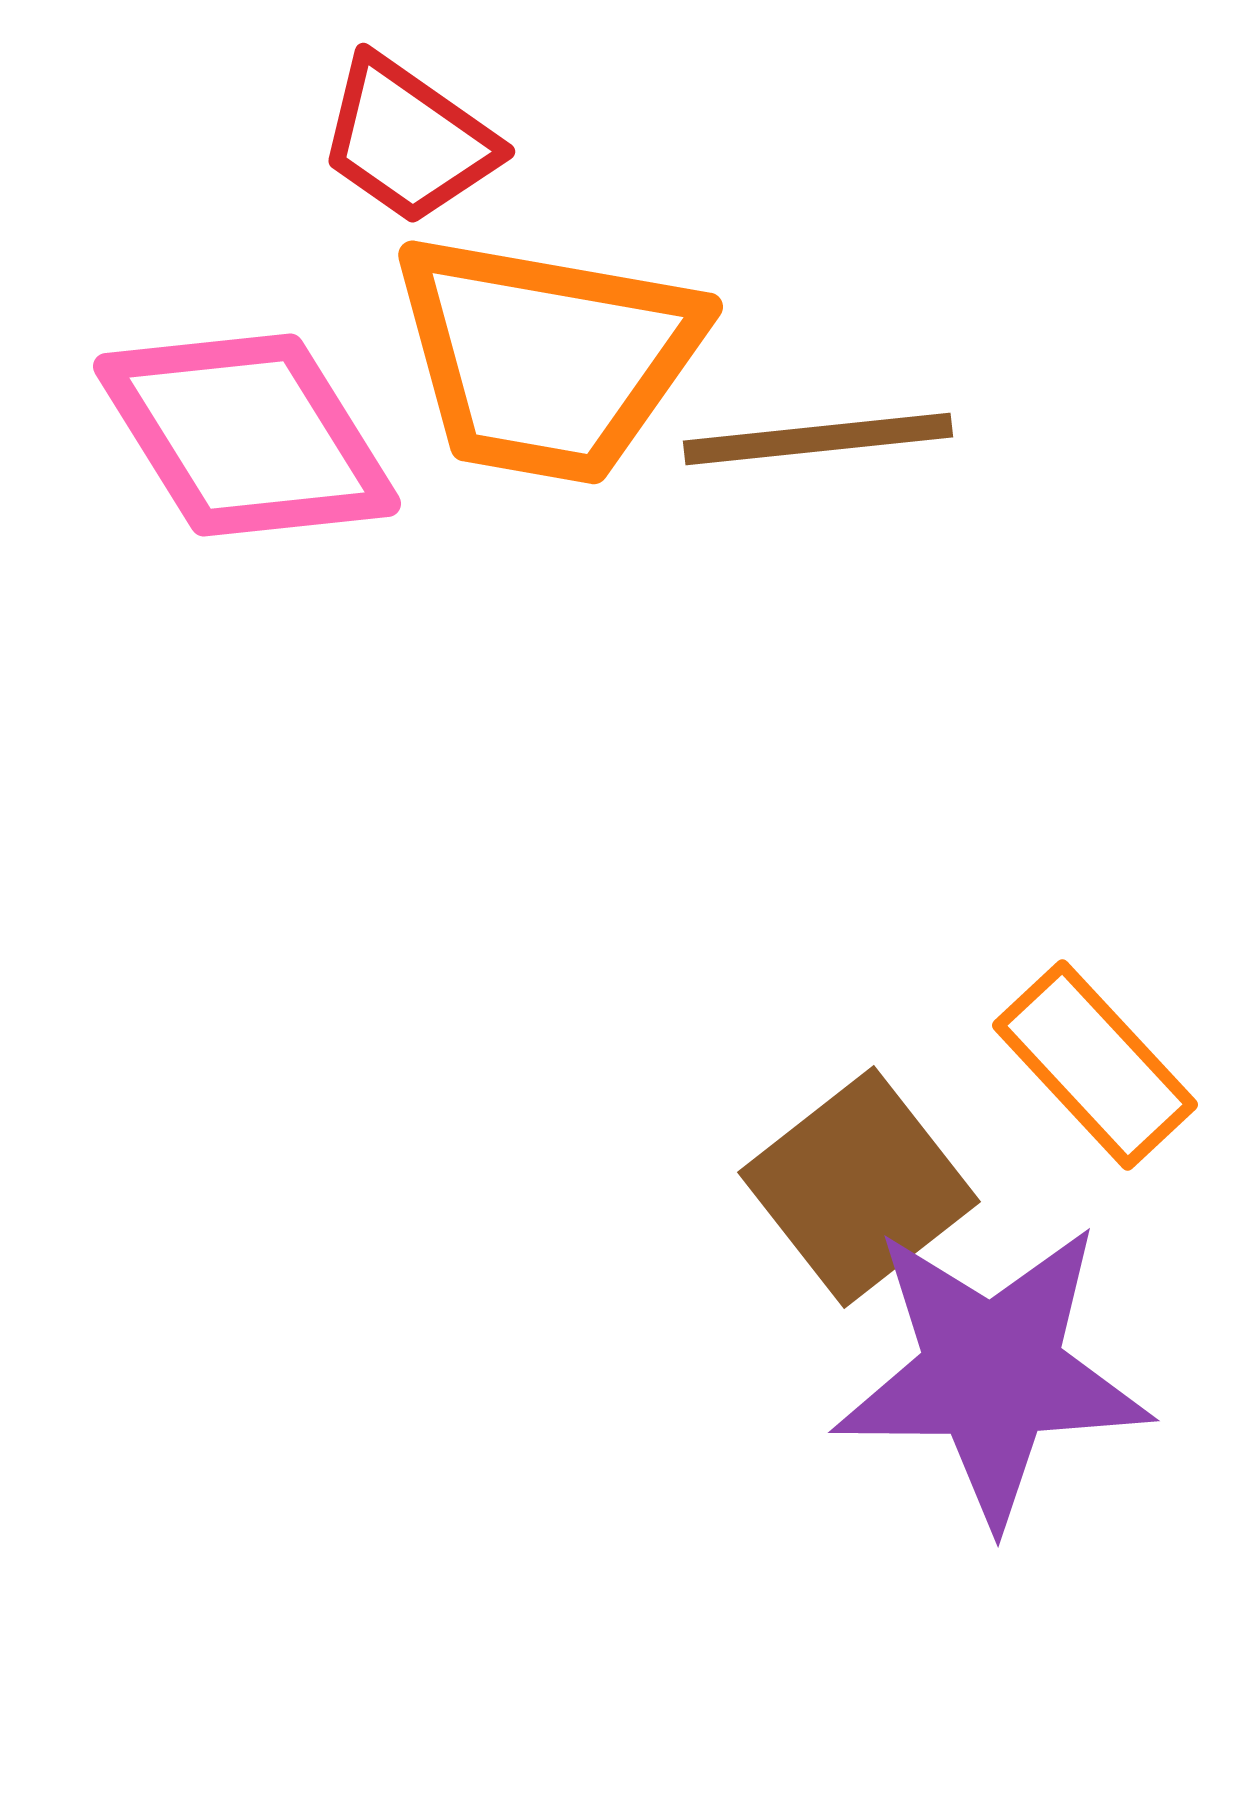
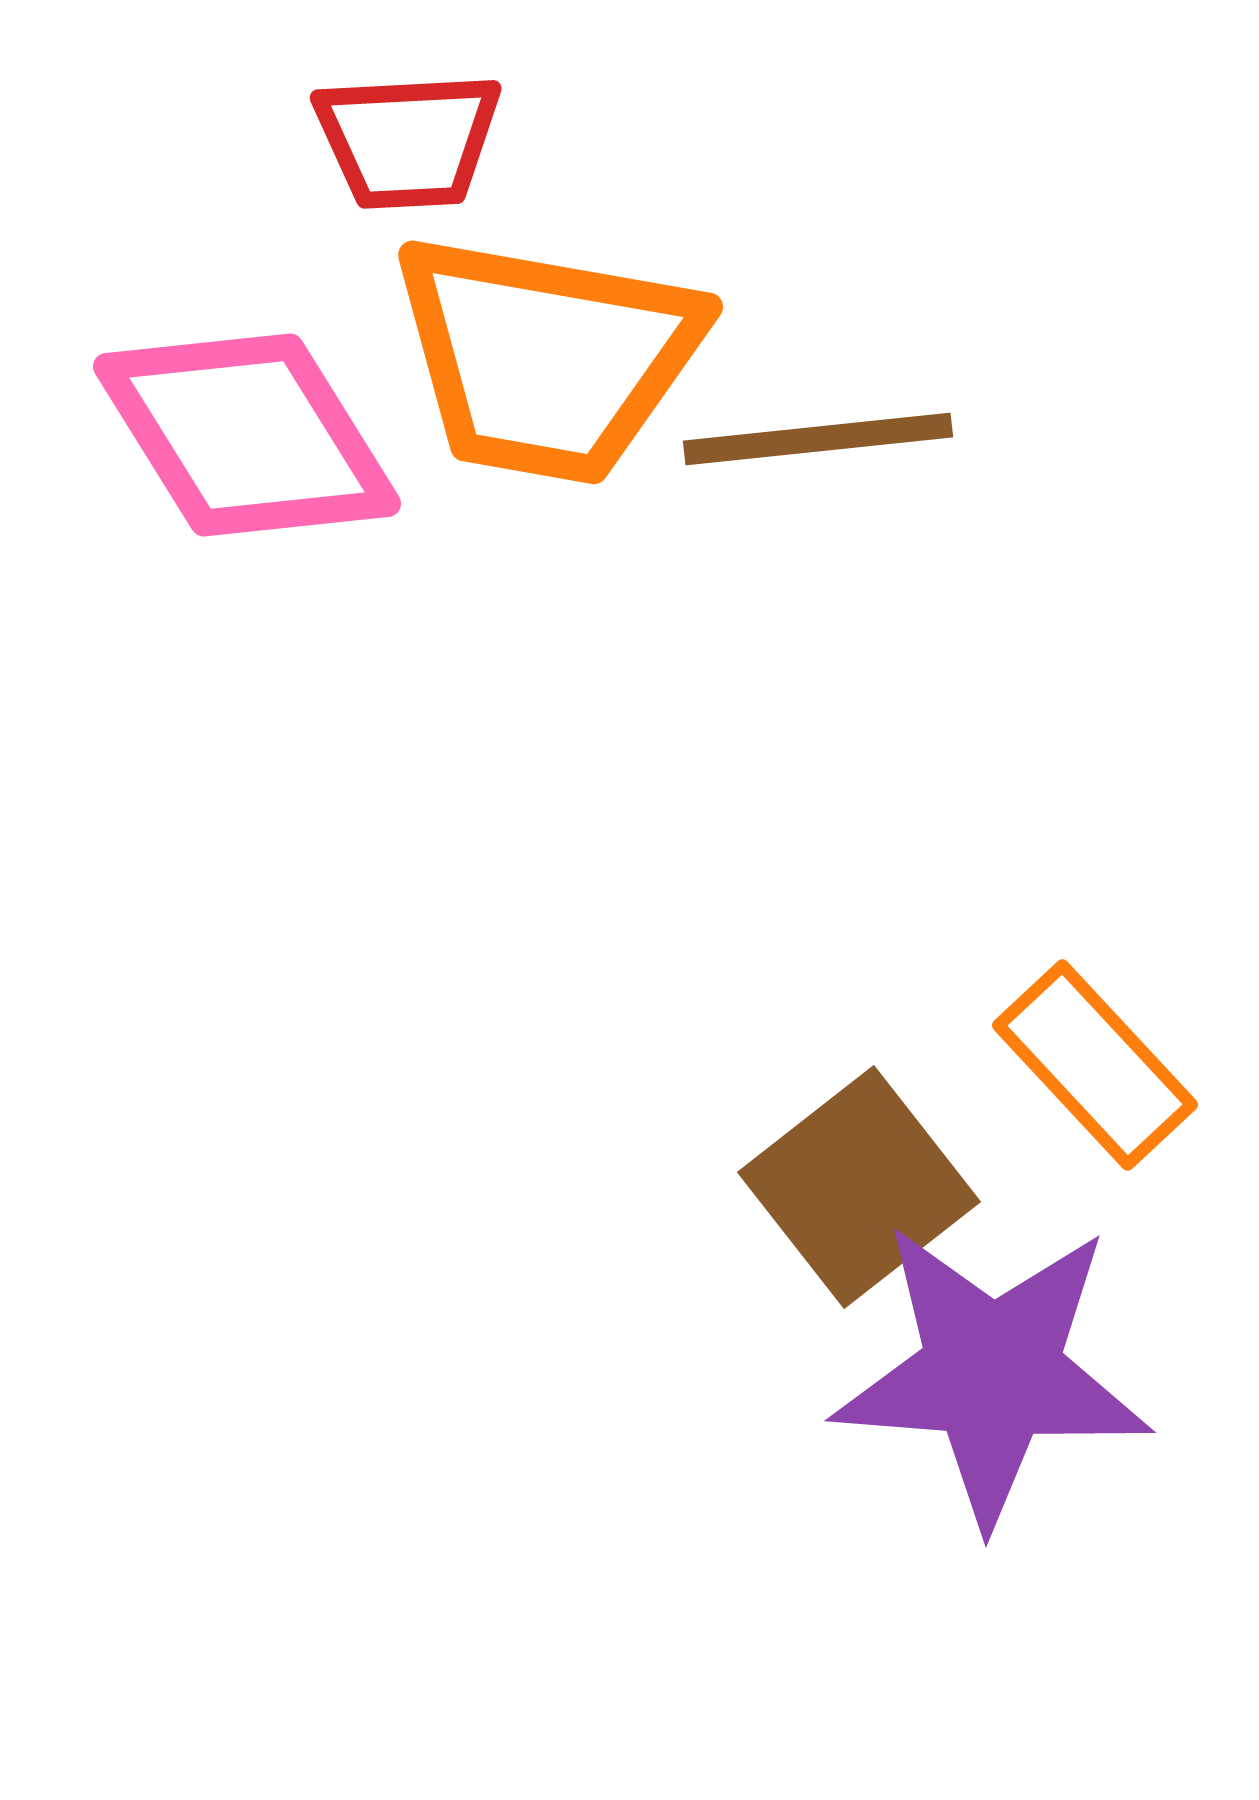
red trapezoid: rotated 38 degrees counterclockwise
purple star: rotated 4 degrees clockwise
